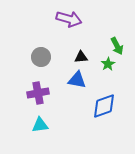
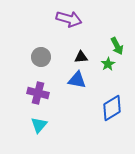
purple cross: rotated 25 degrees clockwise
blue diamond: moved 8 px right, 2 px down; rotated 12 degrees counterclockwise
cyan triangle: moved 1 px left; rotated 42 degrees counterclockwise
